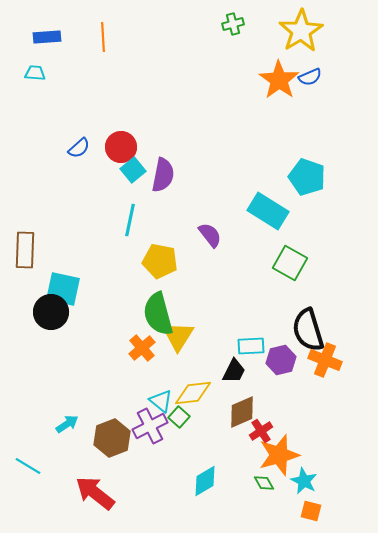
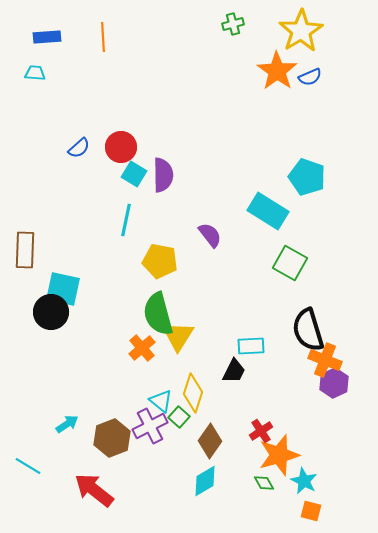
orange star at (279, 80): moved 2 px left, 9 px up
cyan square at (133, 170): moved 1 px right, 4 px down; rotated 20 degrees counterclockwise
purple semicircle at (163, 175): rotated 12 degrees counterclockwise
cyan line at (130, 220): moved 4 px left
purple hexagon at (281, 360): moved 53 px right, 23 px down; rotated 12 degrees counterclockwise
yellow diamond at (193, 393): rotated 66 degrees counterclockwise
brown diamond at (242, 412): moved 32 px left, 29 px down; rotated 32 degrees counterclockwise
red arrow at (95, 493): moved 1 px left, 3 px up
